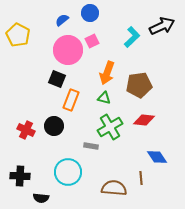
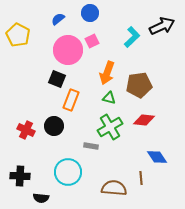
blue semicircle: moved 4 px left, 1 px up
green triangle: moved 5 px right
